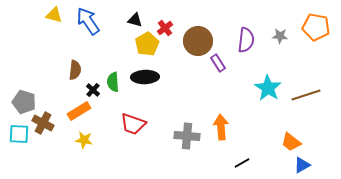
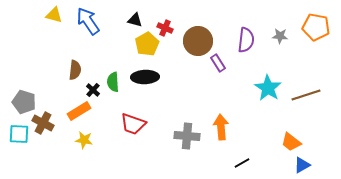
red cross: rotated 28 degrees counterclockwise
